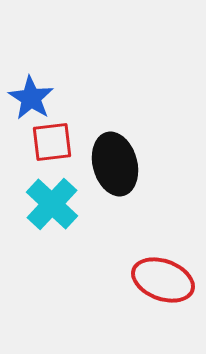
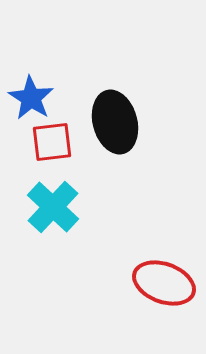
black ellipse: moved 42 px up
cyan cross: moved 1 px right, 3 px down
red ellipse: moved 1 px right, 3 px down
